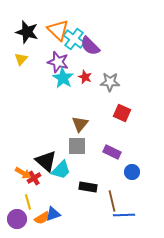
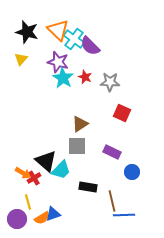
brown triangle: rotated 18 degrees clockwise
